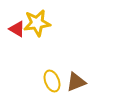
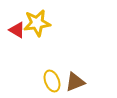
red triangle: moved 1 px down
brown triangle: moved 1 px left
